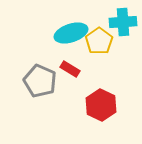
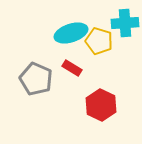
cyan cross: moved 2 px right, 1 px down
yellow pentagon: rotated 20 degrees counterclockwise
red rectangle: moved 2 px right, 1 px up
gray pentagon: moved 4 px left, 2 px up
